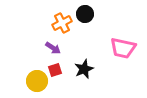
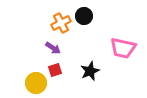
black circle: moved 1 px left, 2 px down
orange cross: moved 1 px left
black star: moved 6 px right, 2 px down
yellow circle: moved 1 px left, 2 px down
